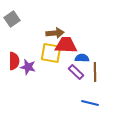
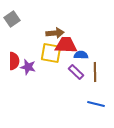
blue semicircle: moved 1 px left, 3 px up
blue line: moved 6 px right, 1 px down
